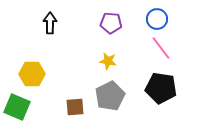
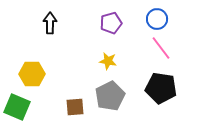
purple pentagon: rotated 20 degrees counterclockwise
